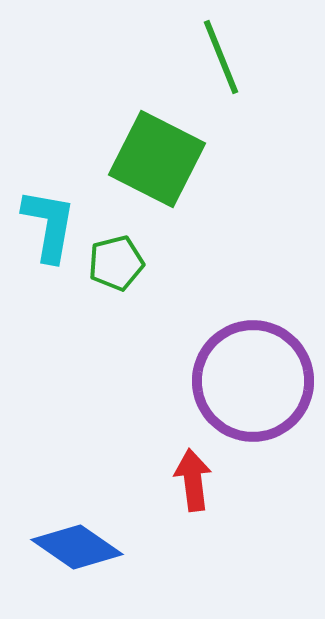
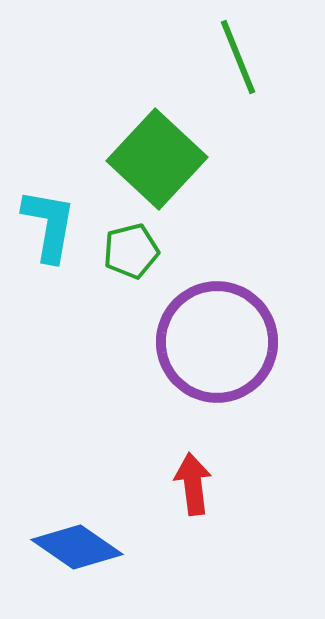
green line: moved 17 px right
green square: rotated 16 degrees clockwise
green pentagon: moved 15 px right, 12 px up
purple circle: moved 36 px left, 39 px up
red arrow: moved 4 px down
